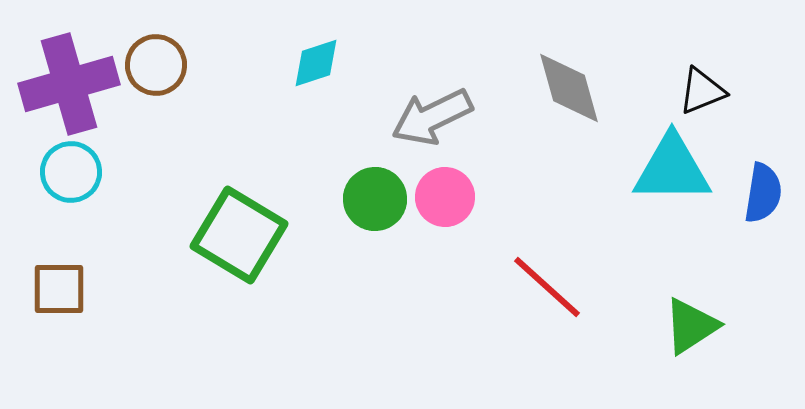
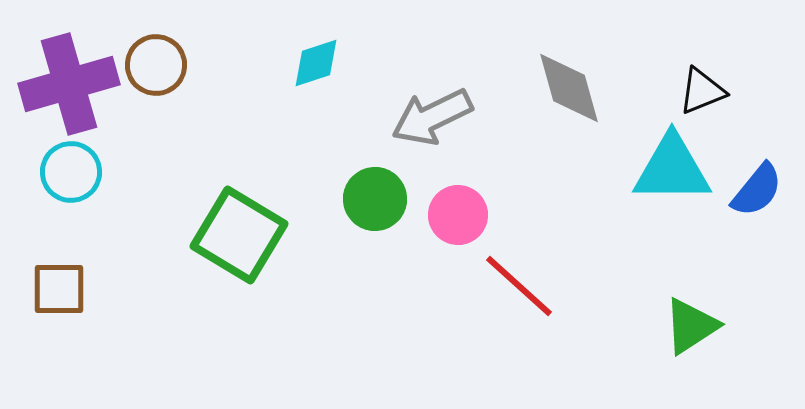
blue semicircle: moved 6 px left, 3 px up; rotated 30 degrees clockwise
pink circle: moved 13 px right, 18 px down
red line: moved 28 px left, 1 px up
